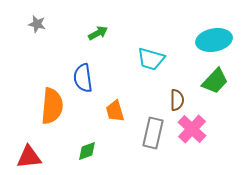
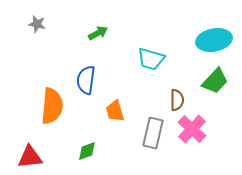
blue semicircle: moved 3 px right, 2 px down; rotated 16 degrees clockwise
red triangle: moved 1 px right
